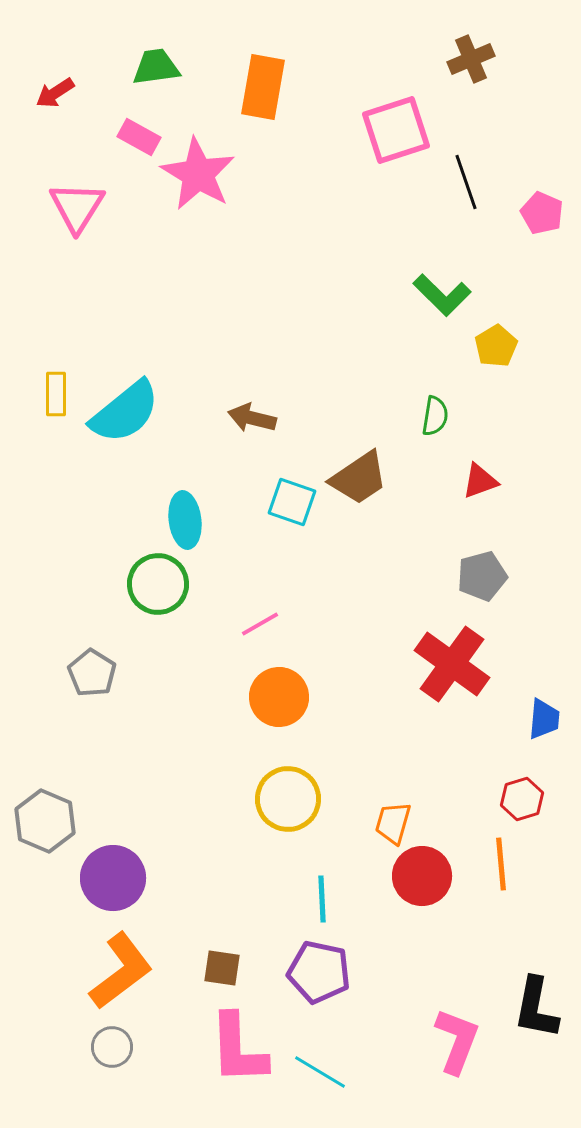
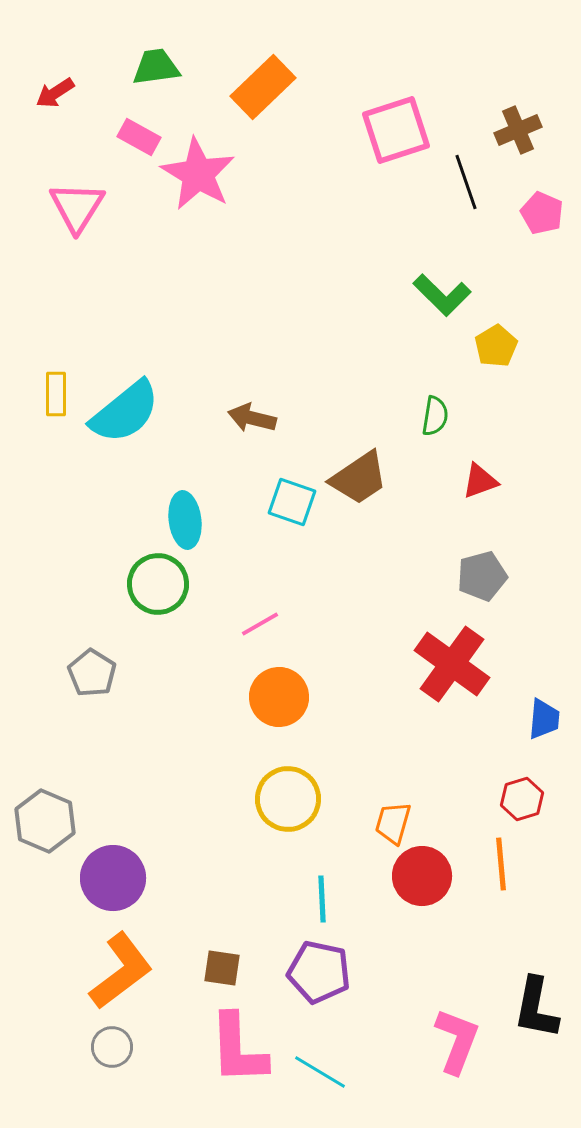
brown cross at (471, 59): moved 47 px right, 71 px down
orange rectangle at (263, 87): rotated 36 degrees clockwise
